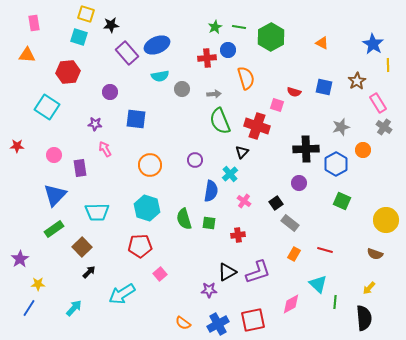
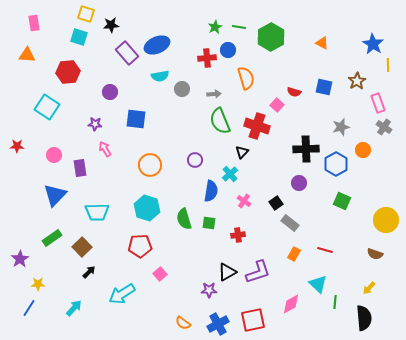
pink rectangle at (378, 103): rotated 12 degrees clockwise
pink square at (277, 105): rotated 24 degrees clockwise
green rectangle at (54, 229): moved 2 px left, 9 px down
